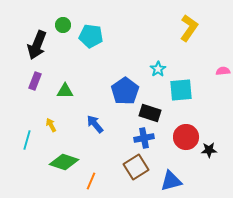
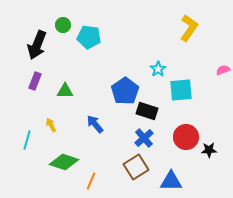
cyan pentagon: moved 2 px left, 1 px down
pink semicircle: moved 1 px up; rotated 16 degrees counterclockwise
black rectangle: moved 3 px left, 2 px up
blue cross: rotated 30 degrees counterclockwise
blue triangle: rotated 15 degrees clockwise
